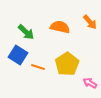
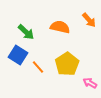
orange arrow: moved 1 px left, 2 px up
orange line: rotated 32 degrees clockwise
